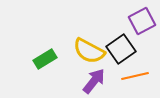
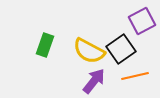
green rectangle: moved 14 px up; rotated 40 degrees counterclockwise
